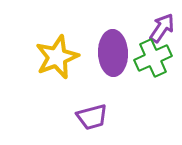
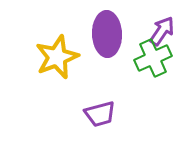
purple arrow: moved 3 px down
purple ellipse: moved 6 px left, 19 px up
purple trapezoid: moved 8 px right, 3 px up
